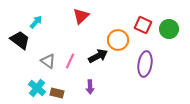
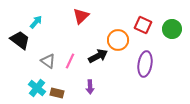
green circle: moved 3 px right
